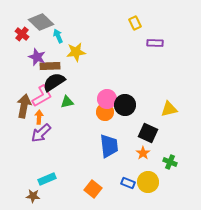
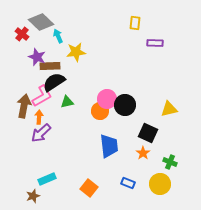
yellow rectangle: rotated 32 degrees clockwise
orange circle: moved 5 px left, 1 px up
yellow circle: moved 12 px right, 2 px down
orange square: moved 4 px left, 1 px up
brown star: rotated 24 degrees counterclockwise
